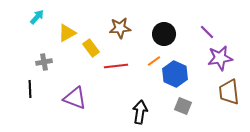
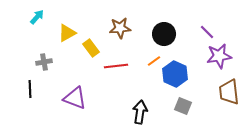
purple star: moved 1 px left, 2 px up
